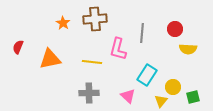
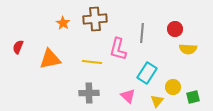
cyan rectangle: moved 2 px up
yellow triangle: moved 4 px left
